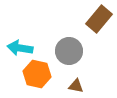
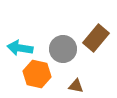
brown rectangle: moved 3 px left, 19 px down
gray circle: moved 6 px left, 2 px up
